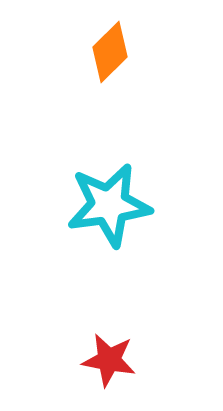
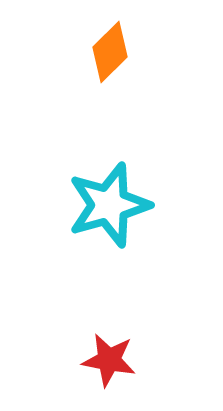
cyan star: rotated 8 degrees counterclockwise
